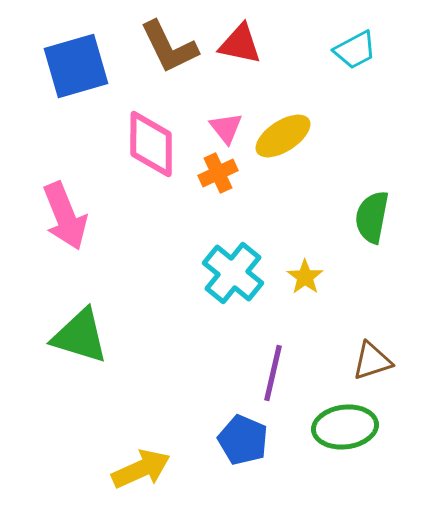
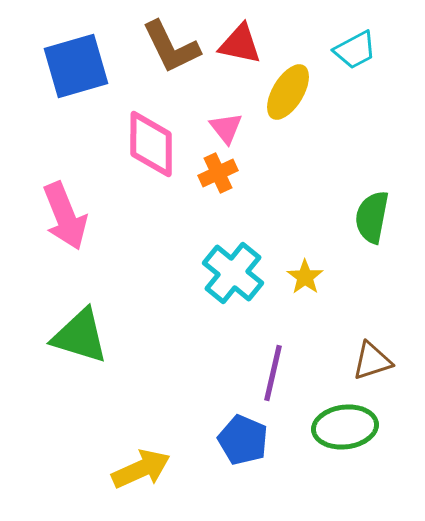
brown L-shape: moved 2 px right
yellow ellipse: moved 5 px right, 44 px up; rotated 26 degrees counterclockwise
